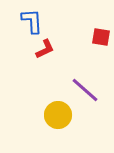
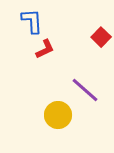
red square: rotated 36 degrees clockwise
